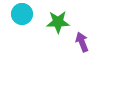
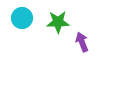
cyan circle: moved 4 px down
